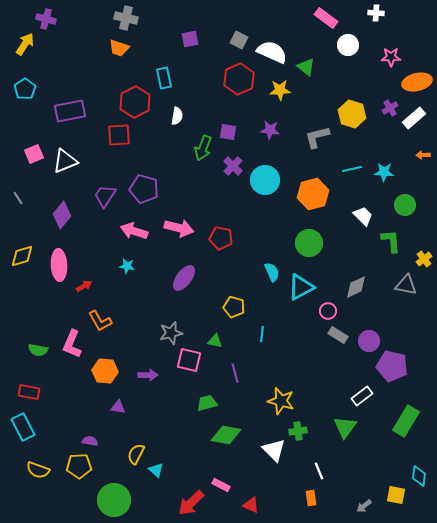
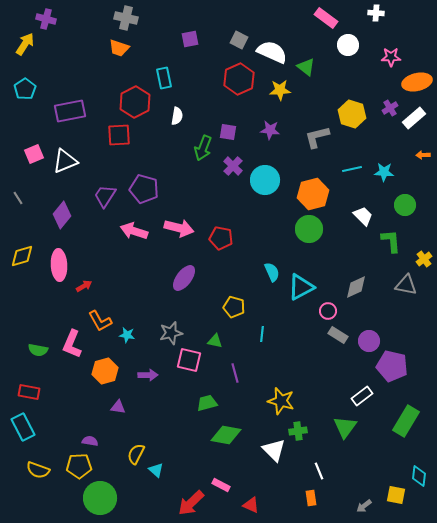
green circle at (309, 243): moved 14 px up
cyan star at (127, 266): moved 69 px down
orange hexagon at (105, 371): rotated 20 degrees counterclockwise
green circle at (114, 500): moved 14 px left, 2 px up
